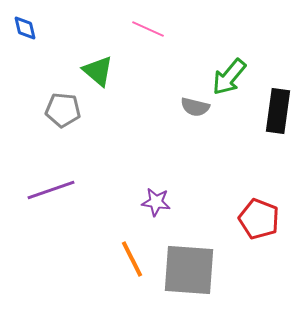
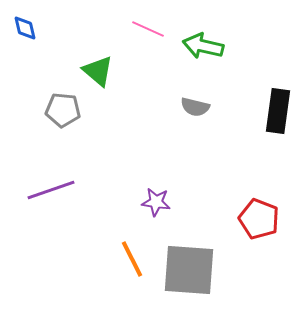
green arrow: moved 26 px left, 31 px up; rotated 63 degrees clockwise
